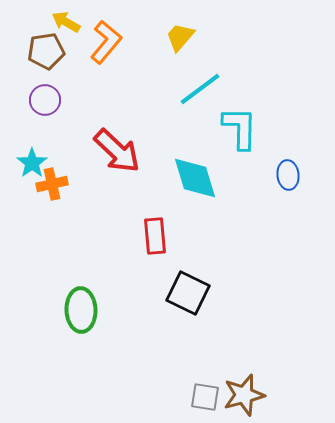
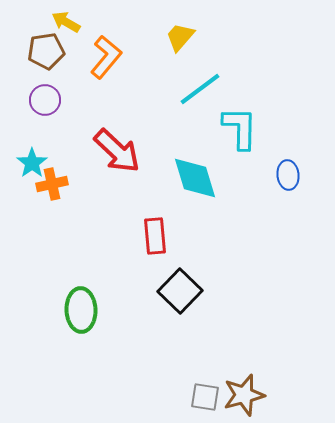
orange L-shape: moved 15 px down
black square: moved 8 px left, 2 px up; rotated 18 degrees clockwise
